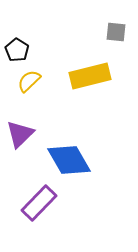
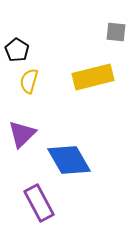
yellow rectangle: moved 3 px right, 1 px down
yellow semicircle: rotated 30 degrees counterclockwise
purple triangle: moved 2 px right
purple rectangle: rotated 72 degrees counterclockwise
